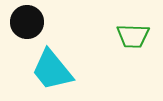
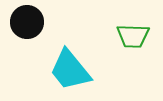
cyan trapezoid: moved 18 px right
